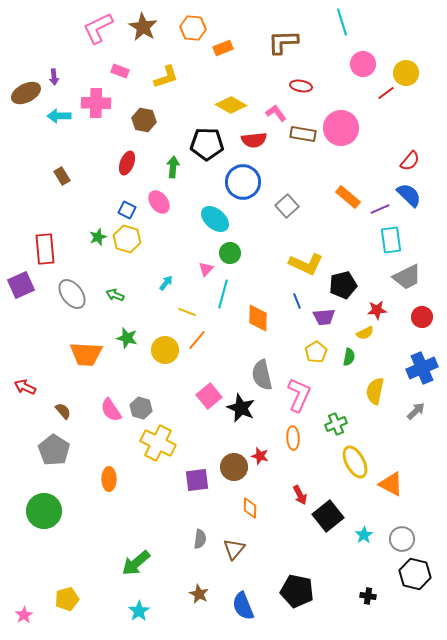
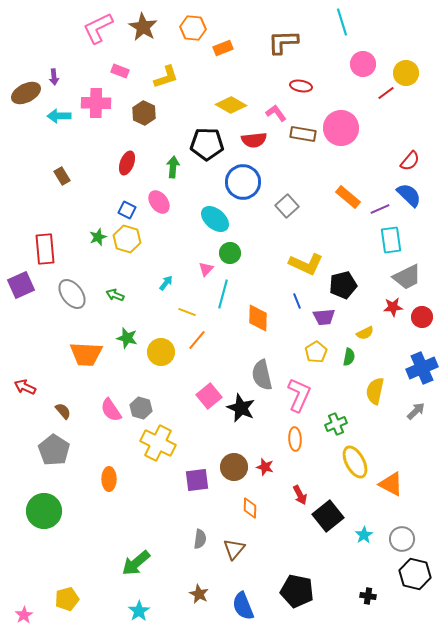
brown hexagon at (144, 120): moved 7 px up; rotated 15 degrees clockwise
red star at (377, 310): moved 16 px right, 3 px up
yellow circle at (165, 350): moved 4 px left, 2 px down
orange ellipse at (293, 438): moved 2 px right, 1 px down
red star at (260, 456): moved 5 px right, 11 px down
